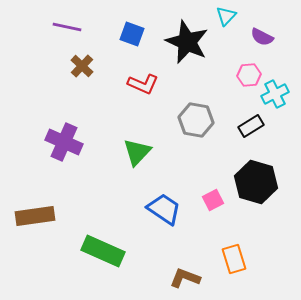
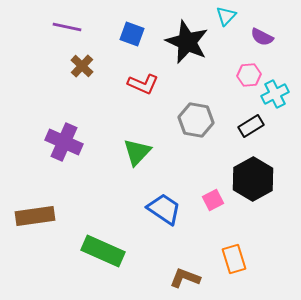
black hexagon: moved 3 px left, 3 px up; rotated 15 degrees clockwise
